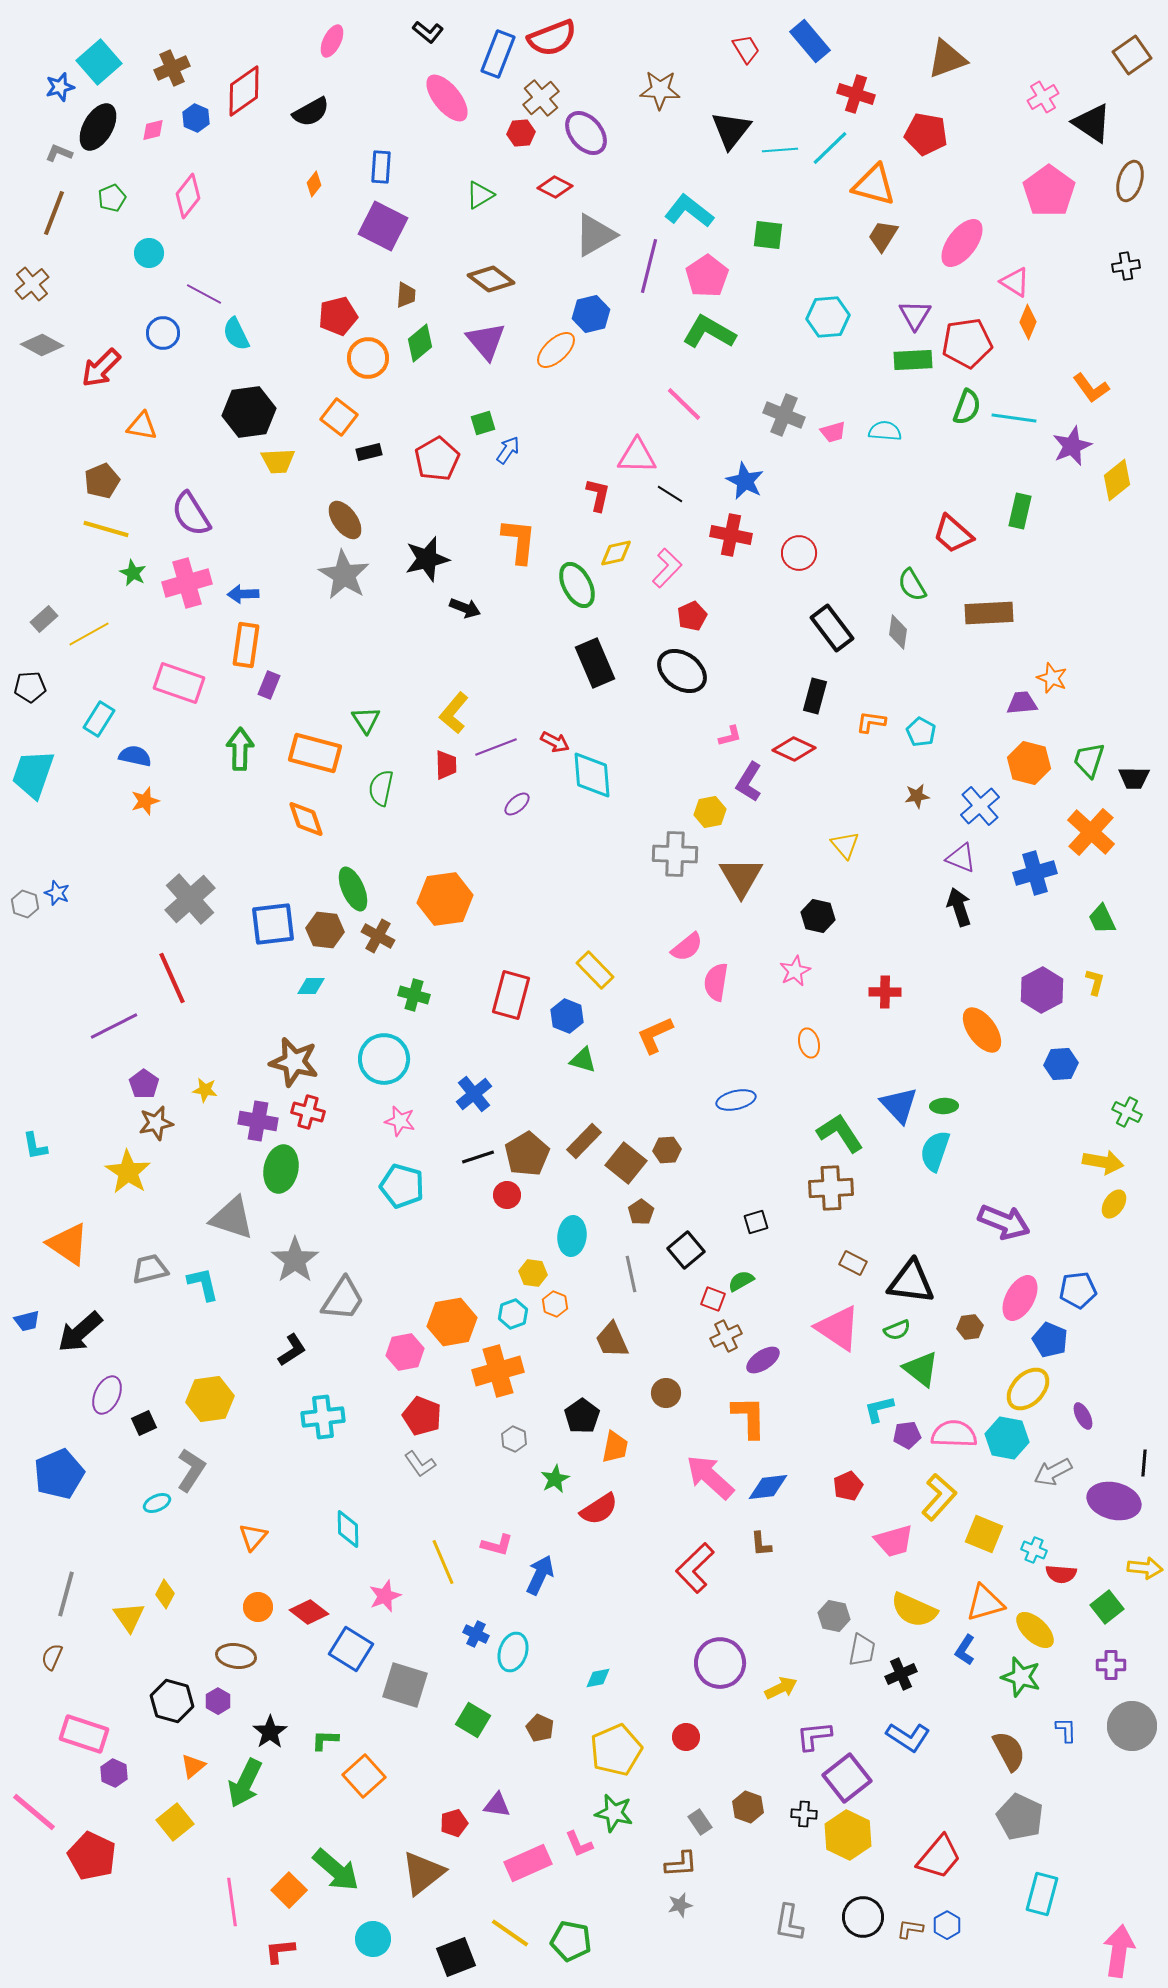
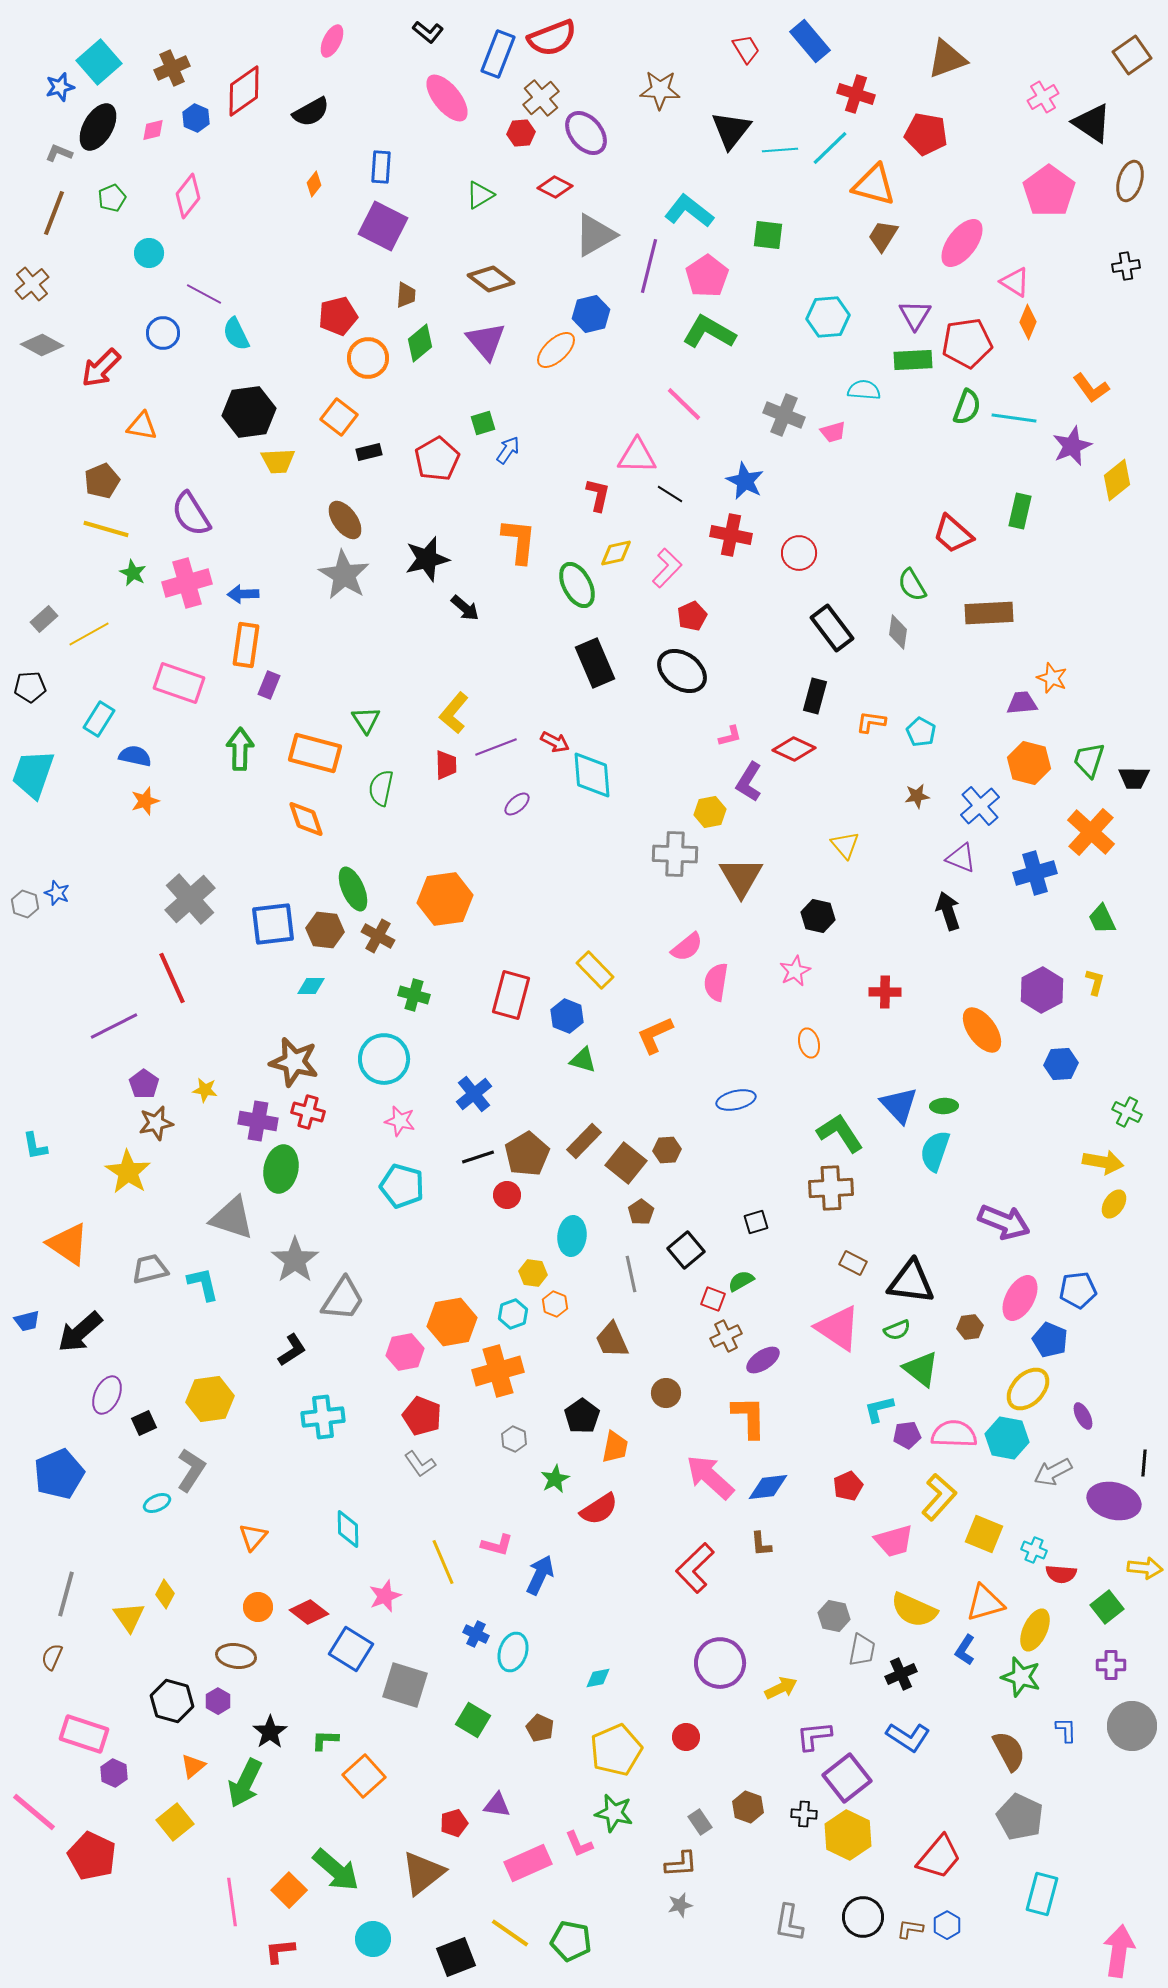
cyan semicircle at (885, 431): moved 21 px left, 41 px up
black arrow at (465, 608): rotated 20 degrees clockwise
black arrow at (959, 907): moved 11 px left, 4 px down
yellow ellipse at (1035, 1630): rotated 72 degrees clockwise
